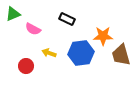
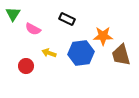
green triangle: rotated 35 degrees counterclockwise
